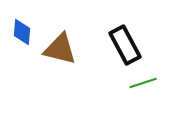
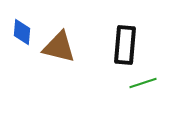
black rectangle: rotated 33 degrees clockwise
brown triangle: moved 1 px left, 2 px up
